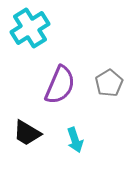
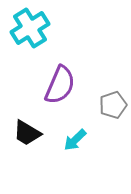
gray pentagon: moved 4 px right, 22 px down; rotated 12 degrees clockwise
cyan arrow: rotated 65 degrees clockwise
